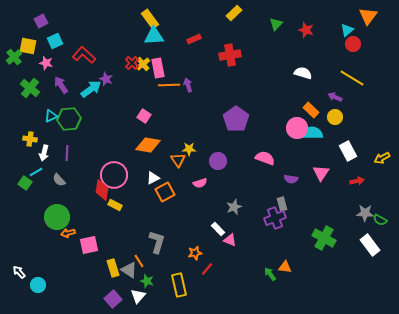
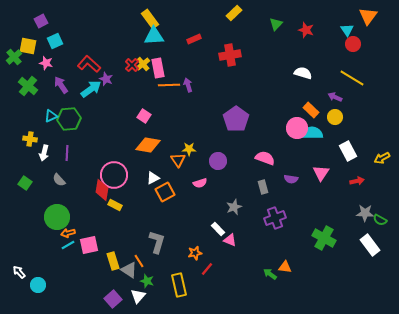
cyan triangle at (347, 30): rotated 24 degrees counterclockwise
red L-shape at (84, 55): moved 5 px right, 9 px down
red cross at (132, 63): moved 2 px down
green cross at (30, 88): moved 2 px left, 2 px up
cyan line at (36, 172): moved 32 px right, 73 px down
gray rectangle at (282, 204): moved 19 px left, 17 px up
yellow rectangle at (113, 268): moved 7 px up
green arrow at (270, 274): rotated 16 degrees counterclockwise
